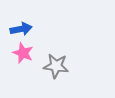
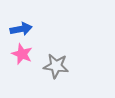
pink star: moved 1 px left, 1 px down
